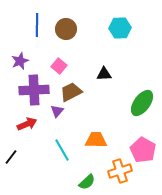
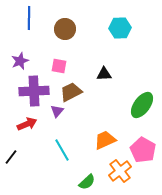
blue line: moved 8 px left, 7 px up
brown circle: moved 1 px left
pink square: rotated 28 degrees counterclockwise
purple cross: moved 1 px down
green ellipse: moved 2 px down
orange trapezoid: moved 9 px right; rotated 25 degrees counterclockwise
orange cross: rotated 20 degrees counterclockwise
